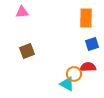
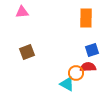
blue square: moved 6 px down
brown square: moved 1 px down
orange circle: moved 2 px right, 1 px up
